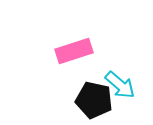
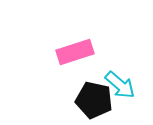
pink rectangle: moved 1 px right, 1 px down
